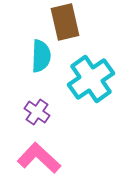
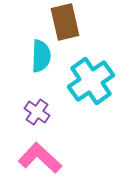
cyan cross: moved 2 px down
pink L-shape: moved 1 px right
